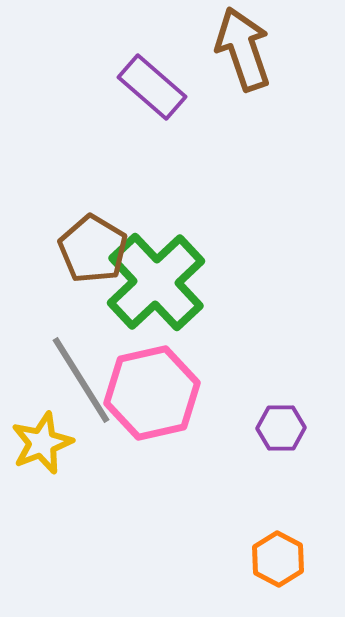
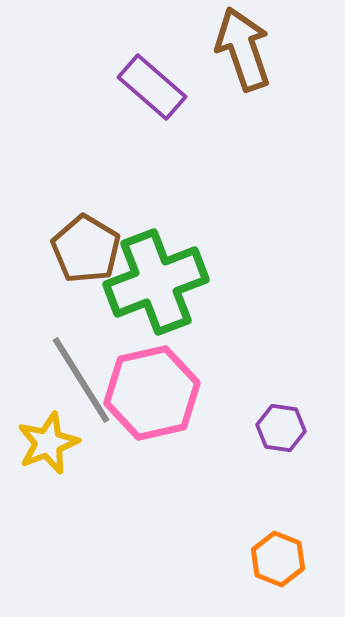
brown pentagon: moved 7 px left
green cross: rotated 22 degrees clockwise
purple hexagon: rotated 9 degrees clockwise
yellow star: moved 6 px right
orange hexagon: rotated 6 degrees counterclockwise
